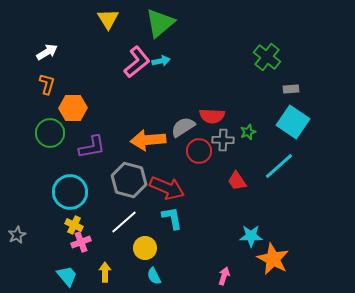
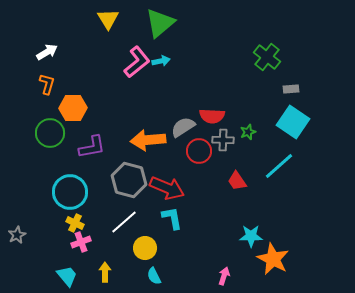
yellow cross: moved 1 px right, 2 px up
